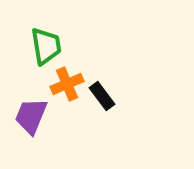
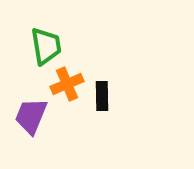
black rectangle: rotated 36 degrees clockwise
